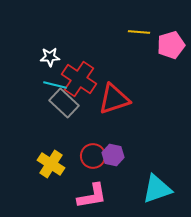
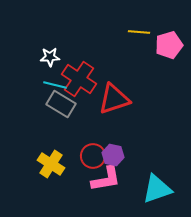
pink pentagon: moved 2 px left
gray rectangle: moved 3 px left, 1 px down; rotated 12 degrees counterclockwise
pink L-shape: moved 14 px right, 17 px up
